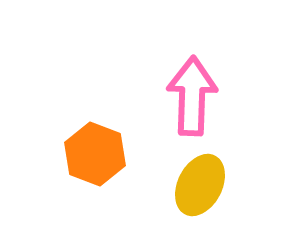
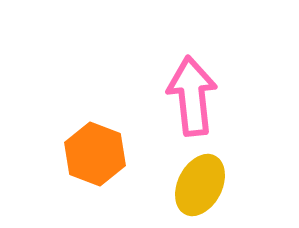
pink arrow: rotated 8 degrees counterclockwise
